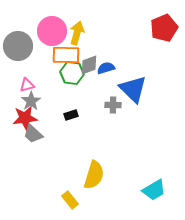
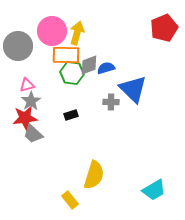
gray cross: moved 2 px left, 3 px up
